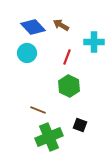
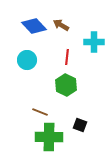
blue diamond: moved 1 px right, 1 px up
cyan circle: moved 7 px down
red line: rotated 14 degrees counterclockwise
green hexagon: moved 3 px left, 1 px up
brown line: moved 2 px right, 2 px down
green cross: rotated 24 degrees clockwise
